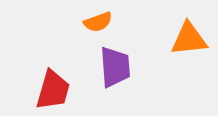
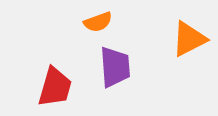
orange triangle: rotated 21 degrees counterclockwise
red trapezoid: moved 2 px right, 3 px up
